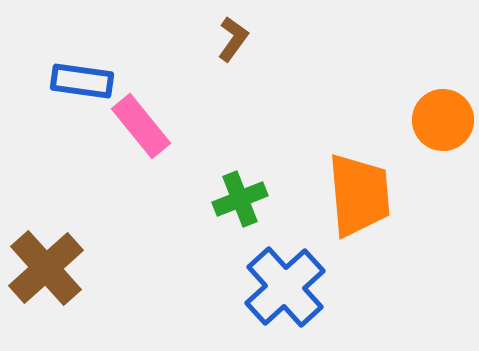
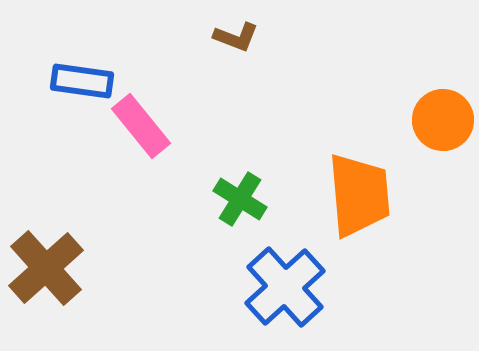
brown L-shape: moved 3 px right, 2 px up; rotated 75 degrees clockwise
green cross: rotated 36 degrees counterclockwise
